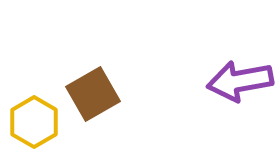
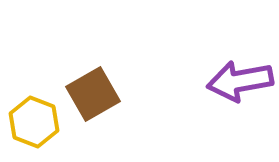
yellow hexagon: rotated 9 degrees counterclockwise
